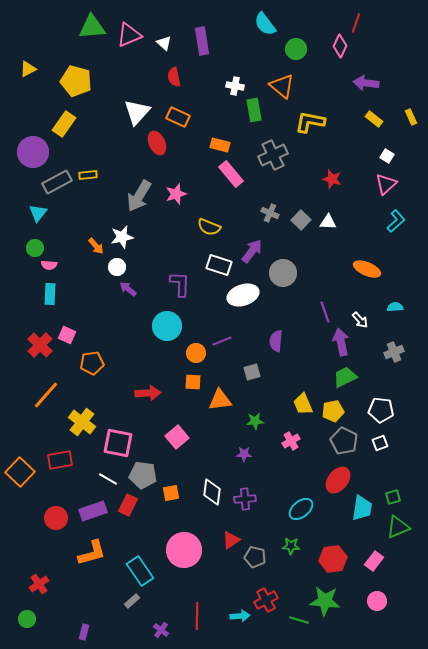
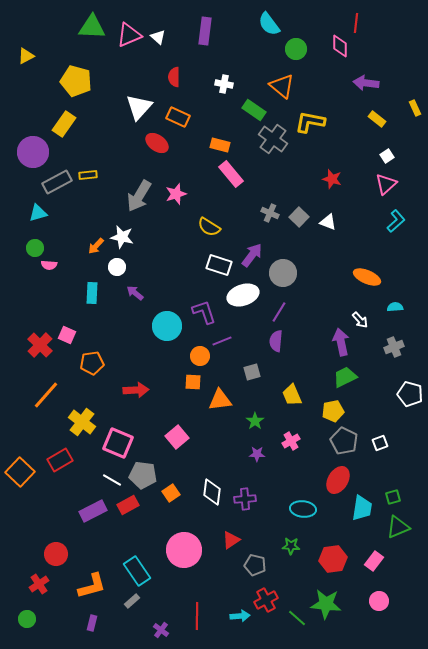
red line at (356, 23): rotated 12 degrees counterclockwise
cyan semicircle at (265, 24): moved 4 px right
green triangle at (92, 27): rotated 8 degrees clockwise
purple rectangle at (202, 41): moved 3 px right, 10 px up; rotated 16 degrees clockwise
white triangle at (164, 43): moved 6 px left, 6 px up
pink diamond at (340, 46): rotated 25 degrees counterclockwise
yellow triangle at (28, 69): moved 2 px left, 13 px up
red semicircle at (174, 77): rotated 12 degrees clockwise
white cross at (235, 86): moved 11 px left, 2 px up
green rectangle at (254, 110): rotated 45 degrees counterclockwise
white triangle at (137, 112): moved 2 px right, 5 px up
yellow rectangle at (411, 117): moved 4 px right, 9 px up
yellow rectangle at (374, 119): moved 3 px right
red ellipse at (157, 143): rotated 30 degrees counterclockwise
gray cross at (273, 155): moved 16 px up; rotated 28 degrees counterclockwise
white square at (387, 156): rotated 24 degrees clockwise
cyan triangle at (38, 213): rotated 36 degrees clockwise
gray square at (301, 220): moved 2 px left, 3 px up
white triangle at (328, 222): rotated 18 degrees clockwise
yellow semicircle at (209, 227): rotated 10 degrees clockwise
white star at (122, 237): rotated 25 degrees clockwise
orange arrow at (96, 246): rotated 84 degrees clockwise
purple arrow at (252, 251): moved 4 px down
orange ellipse at (367, 269): moved 8 px down
purple L-shape at (180, 284): moved 24 px right, 28 px down; rotated 20 degrees counterclockwise
purple arrow at (128, 289): moved 7 px right, 4 px down
cyan rectangle at (50, 294): moved 42 px right, 1 px up
purple line at (325, 312): moved 46 px left; rotated 50 degrees clockwise
gray cross at (394, 352): moved 5 px up
orange circle at (196, 353): moved 4 px right, 3 px down
red arrow at (148, 393): moved 12 px left, 3 px up
yellow trapezoid at (303, 404): moved 11 px left, 9 px up
white pentagon at (381, 410): moved 29 px right, 16 px up; rotated 10 degrees clockwise
green star at (255, 421): rotated 30 degrees counterclockwise
pink square at (118, 443): rotated 12 degrees clockwise
purple star at (244, 454): moved 13 px right
red rectangle at (60, 460): rotated 20 degrees counterclockwise
white line at (108, 479): moved 4 px right, 1 px down
red ellipse at (338, 480): rotated 8 degrees counterclockwise
orange square at (171, 493): rotated 24 degrees counterclockwise
red rectangle at (128, 505): rotated 35 degrees clockwise
cyan ellipse at (301, 509): moved 2 px right; rotated 45 degrees clockwise
purple rectangle at (93, 511): rotated 8 degrees counterclockwise
red circle at (56, 518): moved 36 px down
orange L-shape at (92, 553): moved 33 px down
gray pentagon at (255, 557): moved 8 px down
cyan rectangle at (140, 571): moved 3 px left
green star at (325, 601): moved 1 px right, 3 px down
pink circle at (377, 601): moved 2 px right
green line at (299, 620): moved 2 px left, 2 px up; rotated 24 degrees clockwise
purple rectangle at (84, 632): moved 8 px right, 9 px up
